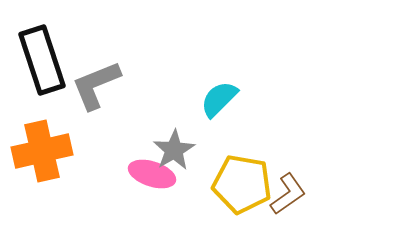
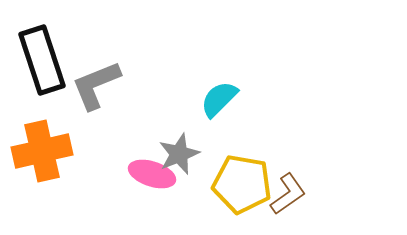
gray star: moved 5 px right, 4 px down; rotated 9 degrees clockwise
